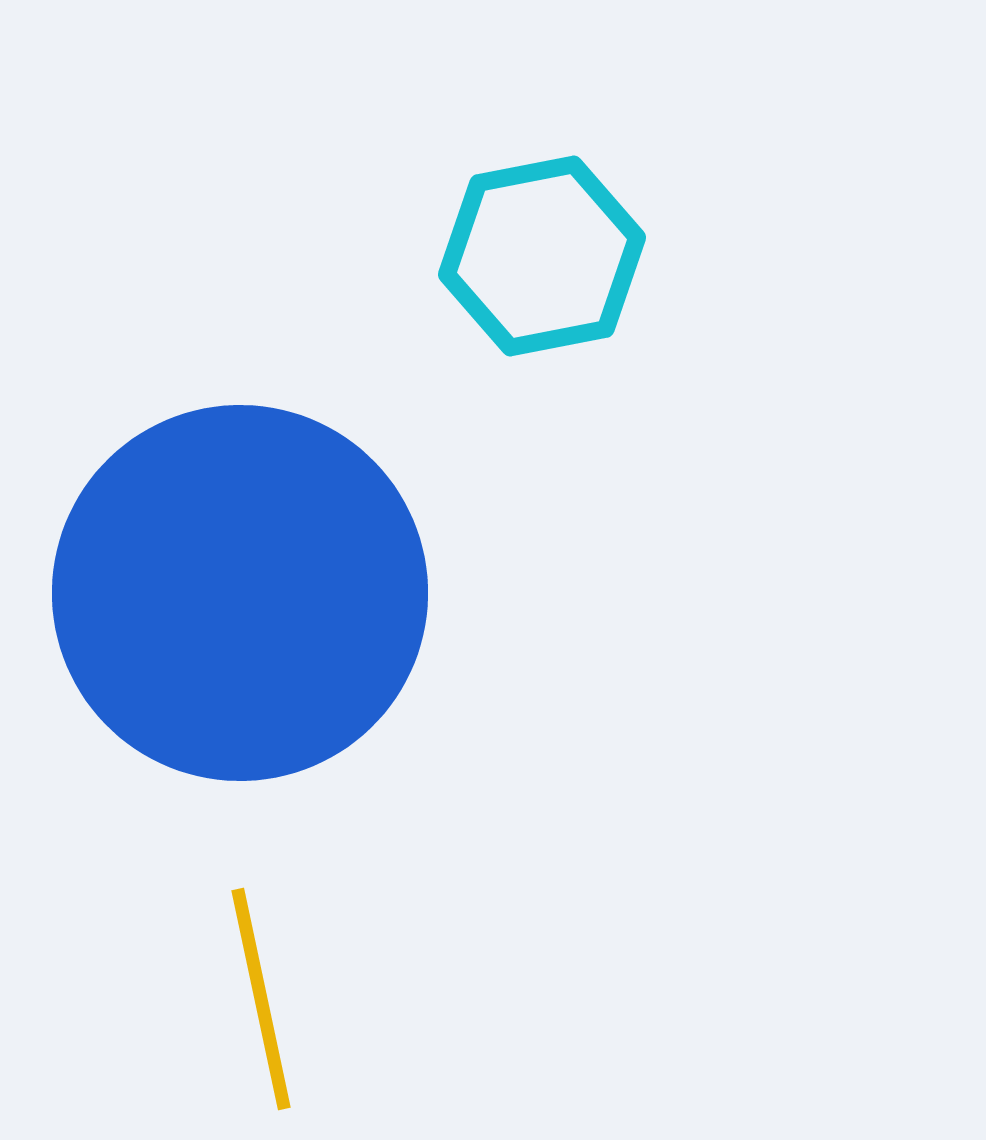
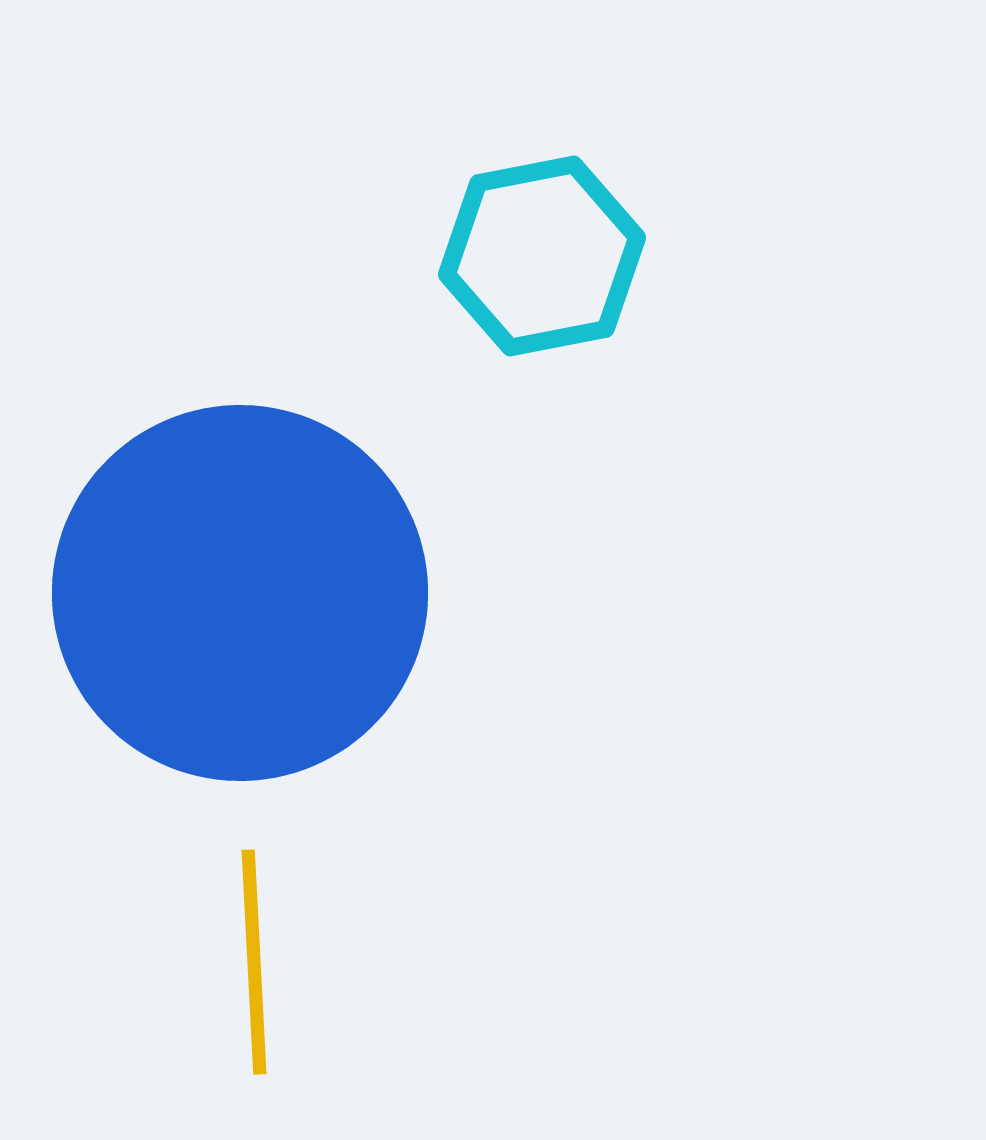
yellow line: moved 7 px left, 37 px up; rotated 9 degrees clockwise
